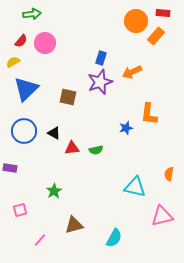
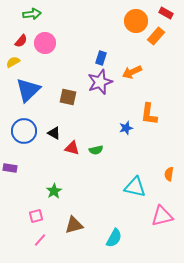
red rectangle: moved 3 px right; rotated 24 degrees clockwise
blue triangle: moved 2 px right, 1 px down
red triangle: rotated 21 degrees clockwise
pink square: moved 16 px right, 6 px down
